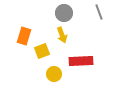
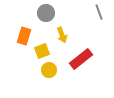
gray circle: moved 18 px left
red rectangle: moved 2 px up; rotated 35 degrees counterclockwise
yellow circle: moved 5 px left, 4 px up
